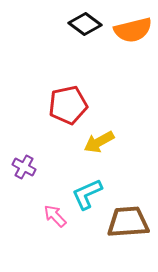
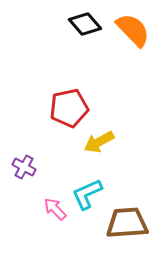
black diamond: rotated 12 degrees clockwise
orange semicircle: rotated 120 degrees counterclockwise
red pentagon: moved 1 px right, 3 px down
pink arrow: moved 7 px up
brown trapezoid: moved 1 px left, 1 px down
